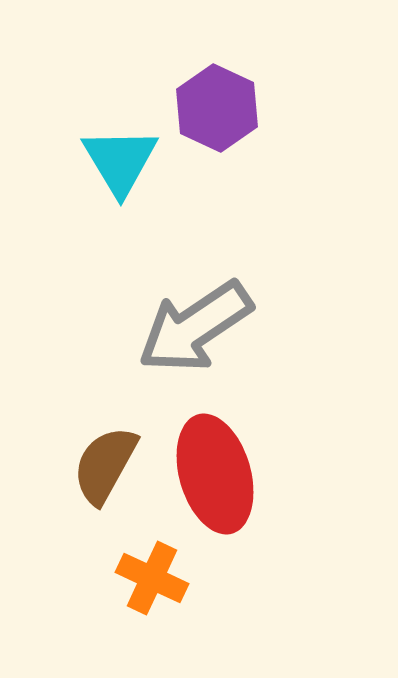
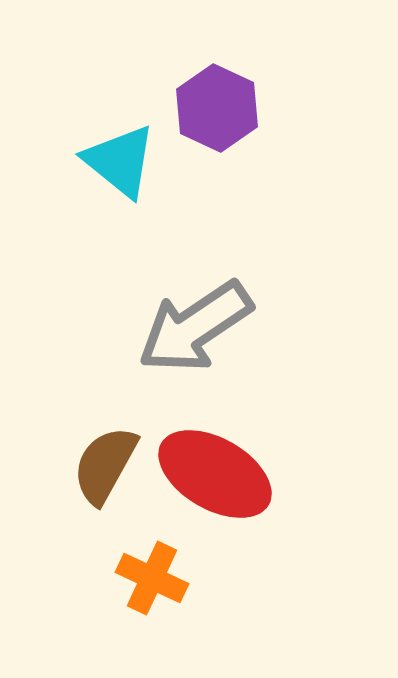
cyan triangle: rotated 20 degrees counterclockwise
red ellipse: rotated 44 degrees counterclockwise
